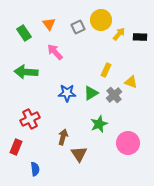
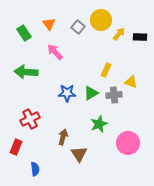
gray square: rotated 24 degrees counterclockwise
gray cross: rotated 35 degrees clockwise
